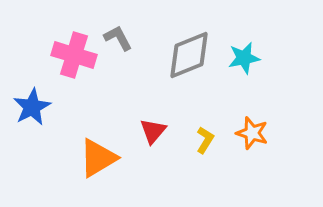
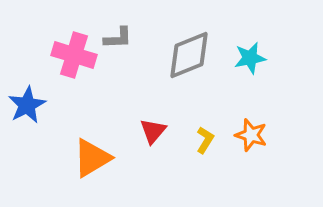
gray L-shape: rotated 116 degrees clockwise
cyan star: moved 6 px right
blue star: moved 5 px left, 2 px up
orange star: moved 1 px left, 2 px down
orange triangle: moved 6 px left
